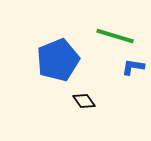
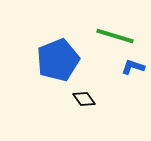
blue L-shape: rotated 10 degrees clockwise
black diamond: moved 2 px up
